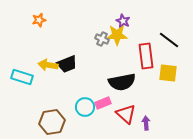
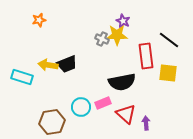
cyan circle: moved 4 px left
